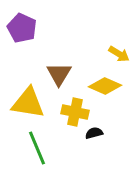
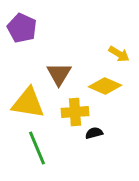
yellow cross: rotated 16 degrees counterclockwise
